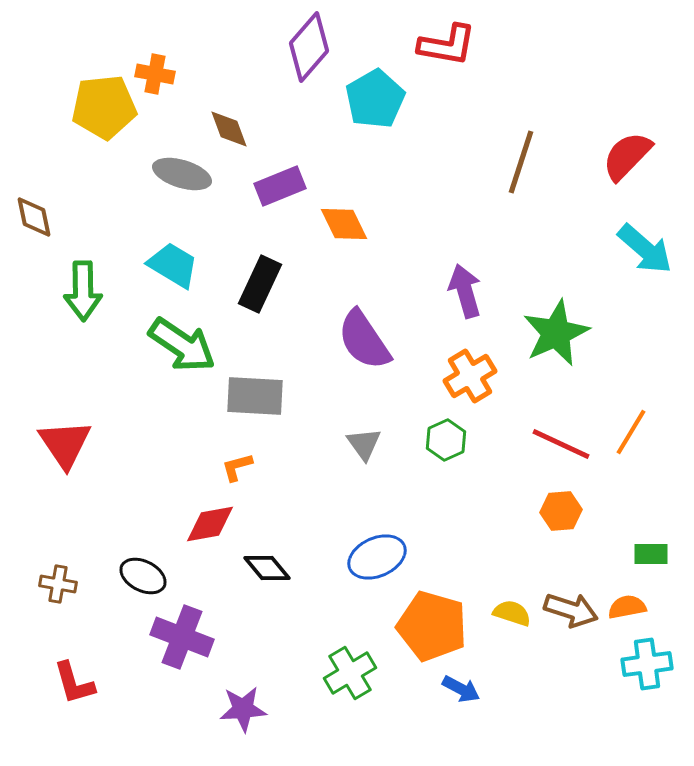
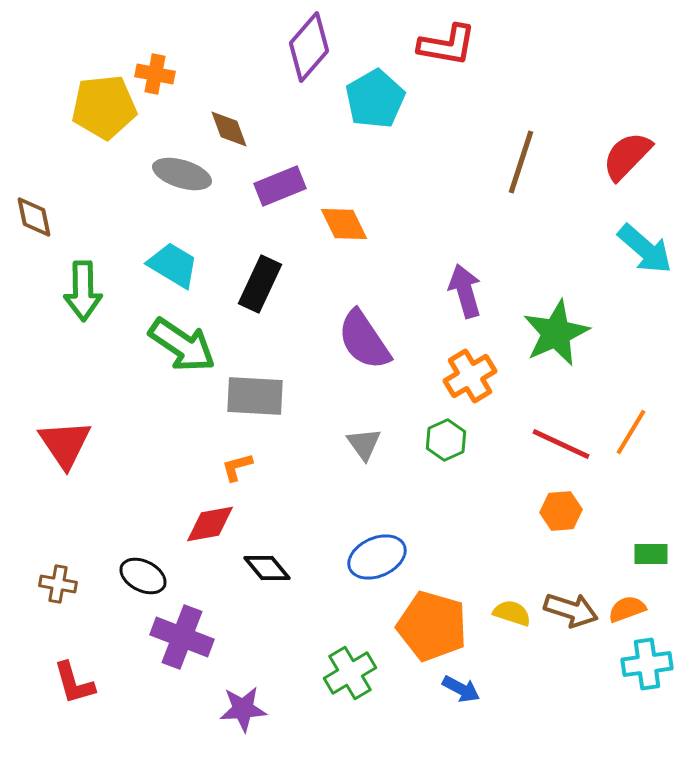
orange semicircle at (627, 607): moved 2 px down; rotated 9 degrees counterclockwise
